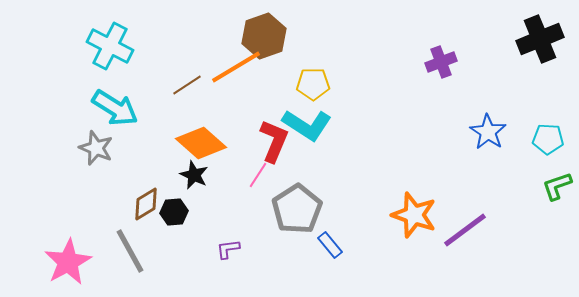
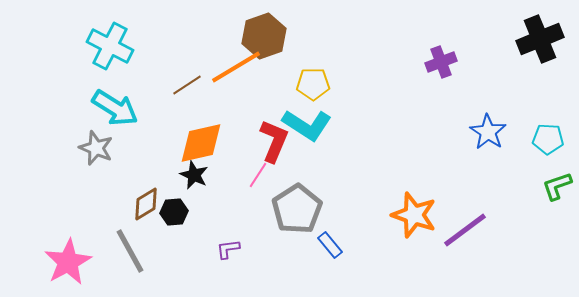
orange diamond: rotated 54 degrees counterclockwise
